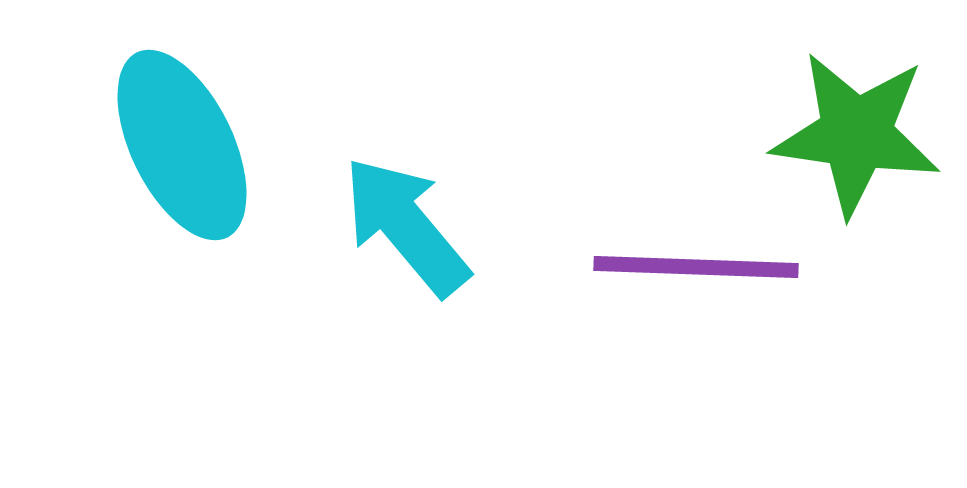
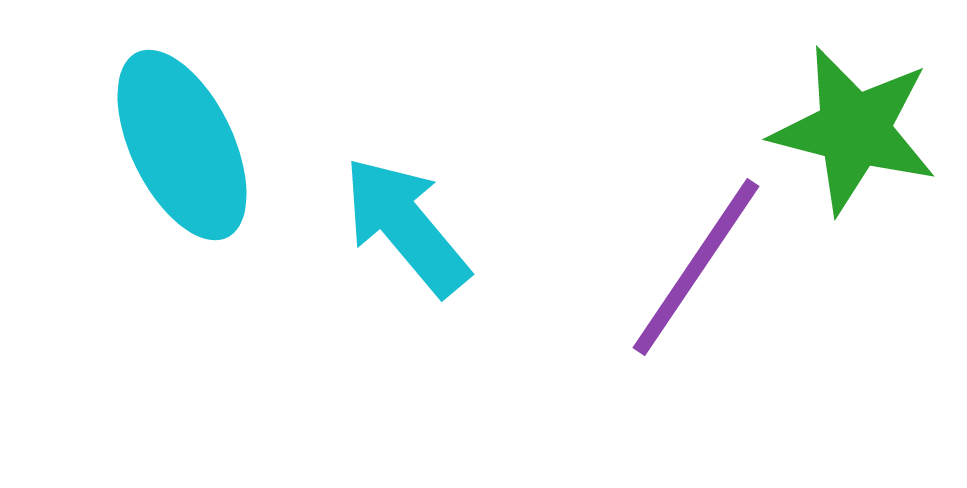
green star: moved 2 px left, 4 px up; rotated 6 degrees clockwise
purple line: rotated 58 degrees counterclockwise
